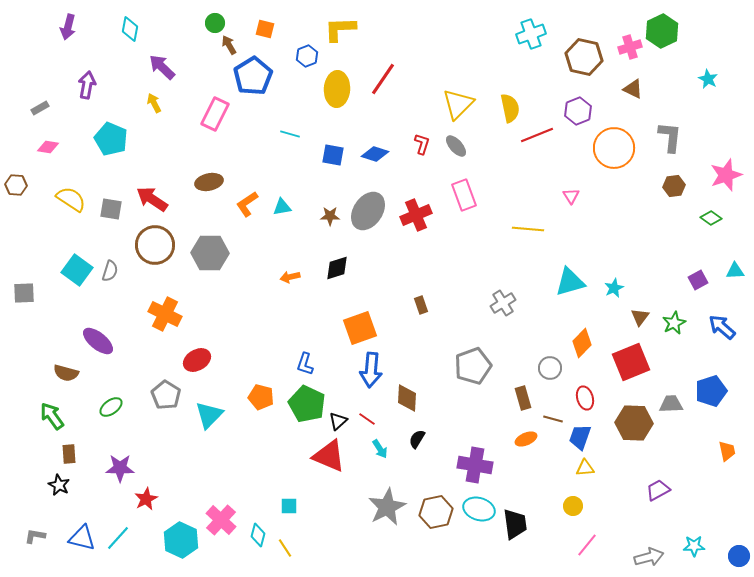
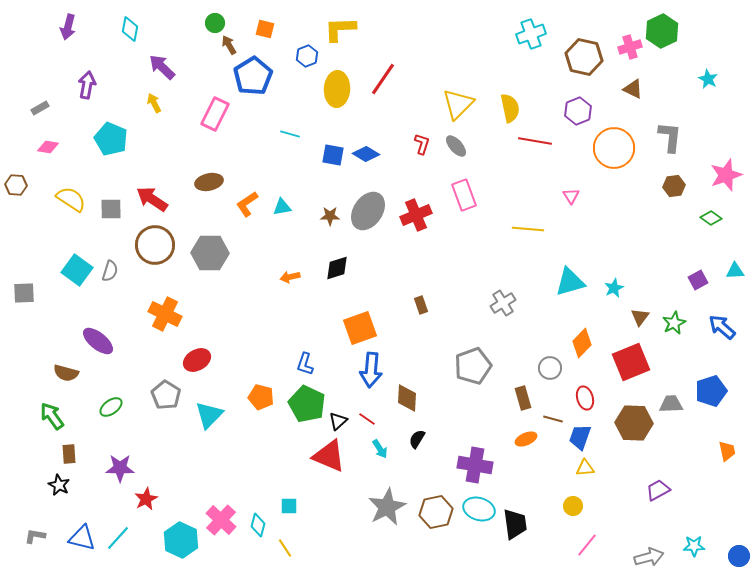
red line at (537, 135): moved 2 px left, 6 px down; rotated 32 degrees clockwise
blue diamond at (375, 154): moved 9 px left; rotated 12 degrees clockwise
gray square at (111, 209): rotated 10 degrees counterclockwise
cyan diamond at (258, 535): moved 10 px up
